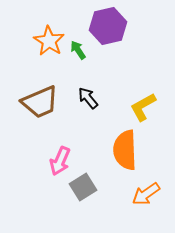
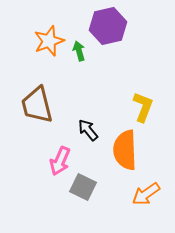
orange star: rotated 20 degrees clockwise
green arrow: moved 1 px right, 1 px down; rotated 18 degrees clockwise
black arrow: moved 32 px down
brown trapezoid: moved 3 px left, 3 px down; rotated 99 degrees clockwise
yellow L-shape: rotated 140 degrees clockwise
gray square: rotated 32 degrees counterclockwise
